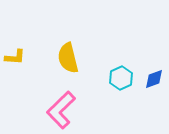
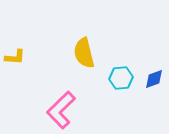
yellow semicircle: moved 16 px right, 5 px up
cyan hexagon: rotated 20 degrees clockwise
